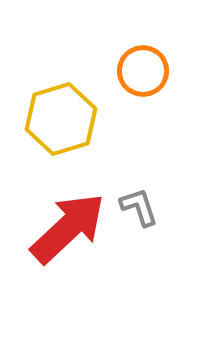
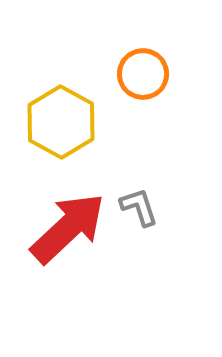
orange circle: moved 3 px down
yellow hexagon: moved 3 px down; rotated 14 degrees counterclockwise
